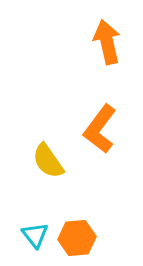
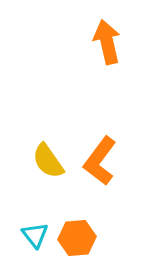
orange L-shape: moved 32 px down
